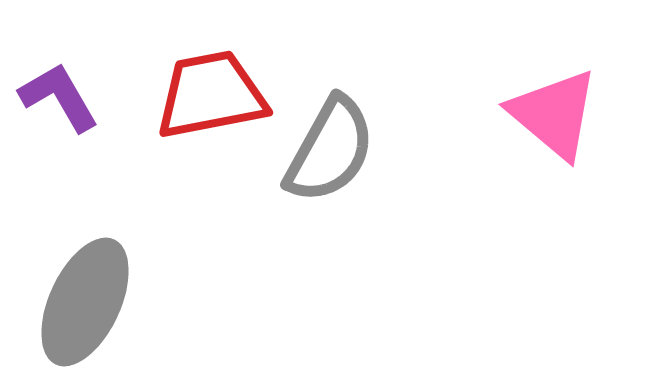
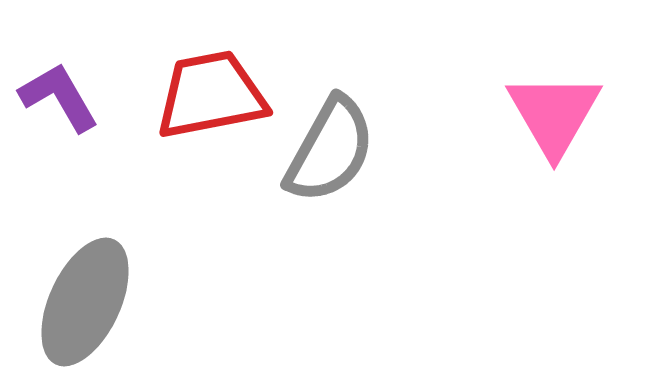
pink triangle: rotated 20 degrees clockwise
